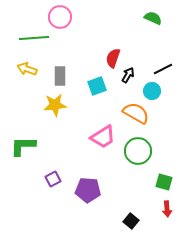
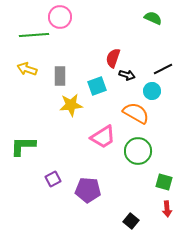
green line: moved 3 px up
black arrow: moved 1 px left; rotated 77 degrees clockwise
yellow star: moved 16 px right
